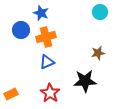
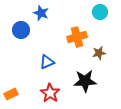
orange cross: moved 31 px right
brown star: moved 1 px right
